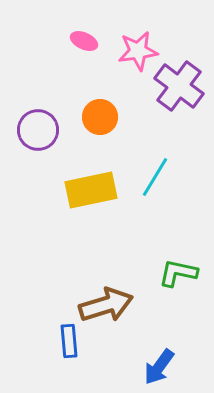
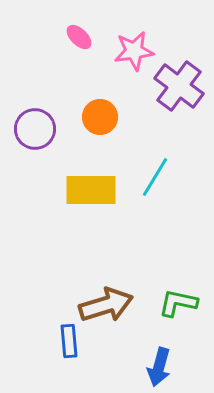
pink ellipse: moved 5 px left, 4 px up; rotated 20 degrees clockwise
pink star: moved 4 px left
purple circle: moved 3 px left, 1 px up
yellow rectangle: rotated 12 degrees clockwise
green L-shape: moved 30 px down
blue arrow: rotated 21 degrees counterclockwise
